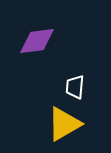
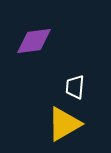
purple diamond: moved 3 px left
